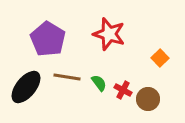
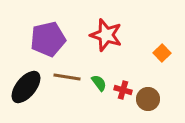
red star: moved 3 px left, 1 px down
purple pentagon: rotated 28 degrees clockwise
orange square: moved 2 px right, 5 px up
red cross: rotated 12 degrees counterclockwise
